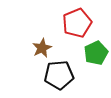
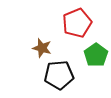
brown star: rotated 30 degrees counterclockwise
green pentagon: moved 2 px down; rotated 10 degrees counterclockwise
